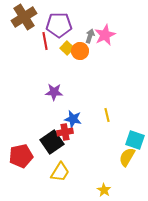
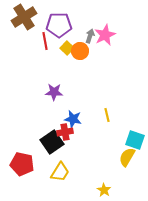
red pentagon: moved 1 px right, 8 px down; rotated 25 degrees clockwise
